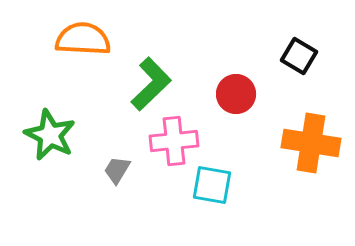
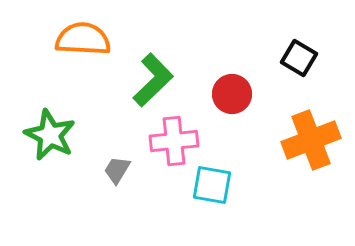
black square: moved 2 px down
green L-shape: moved 2 px right, 4 px up
red circle: moved 4 px left
orange cross: moved 3 px up; rotated 30 degrees counterclockwise
